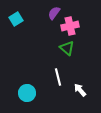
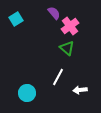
purple semicircle: rotated 104 degrees clockwise
pink cross: rotated 24 degrees counterclockwise
white line: rotated 42 degrees clockwise
white arrow: rotated 56 degrees counterclockwise
